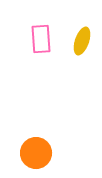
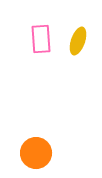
yellow ellipse: moved 4 px left
